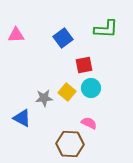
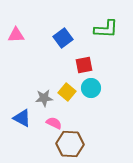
pink semicircle: moved 35 px left
